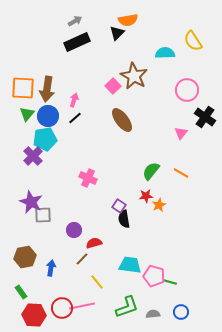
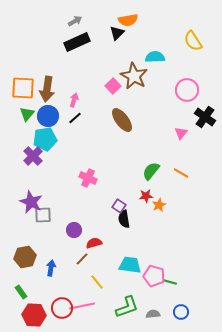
cyan semicircle at (165, 53): moved 10 px left, 4 px down
